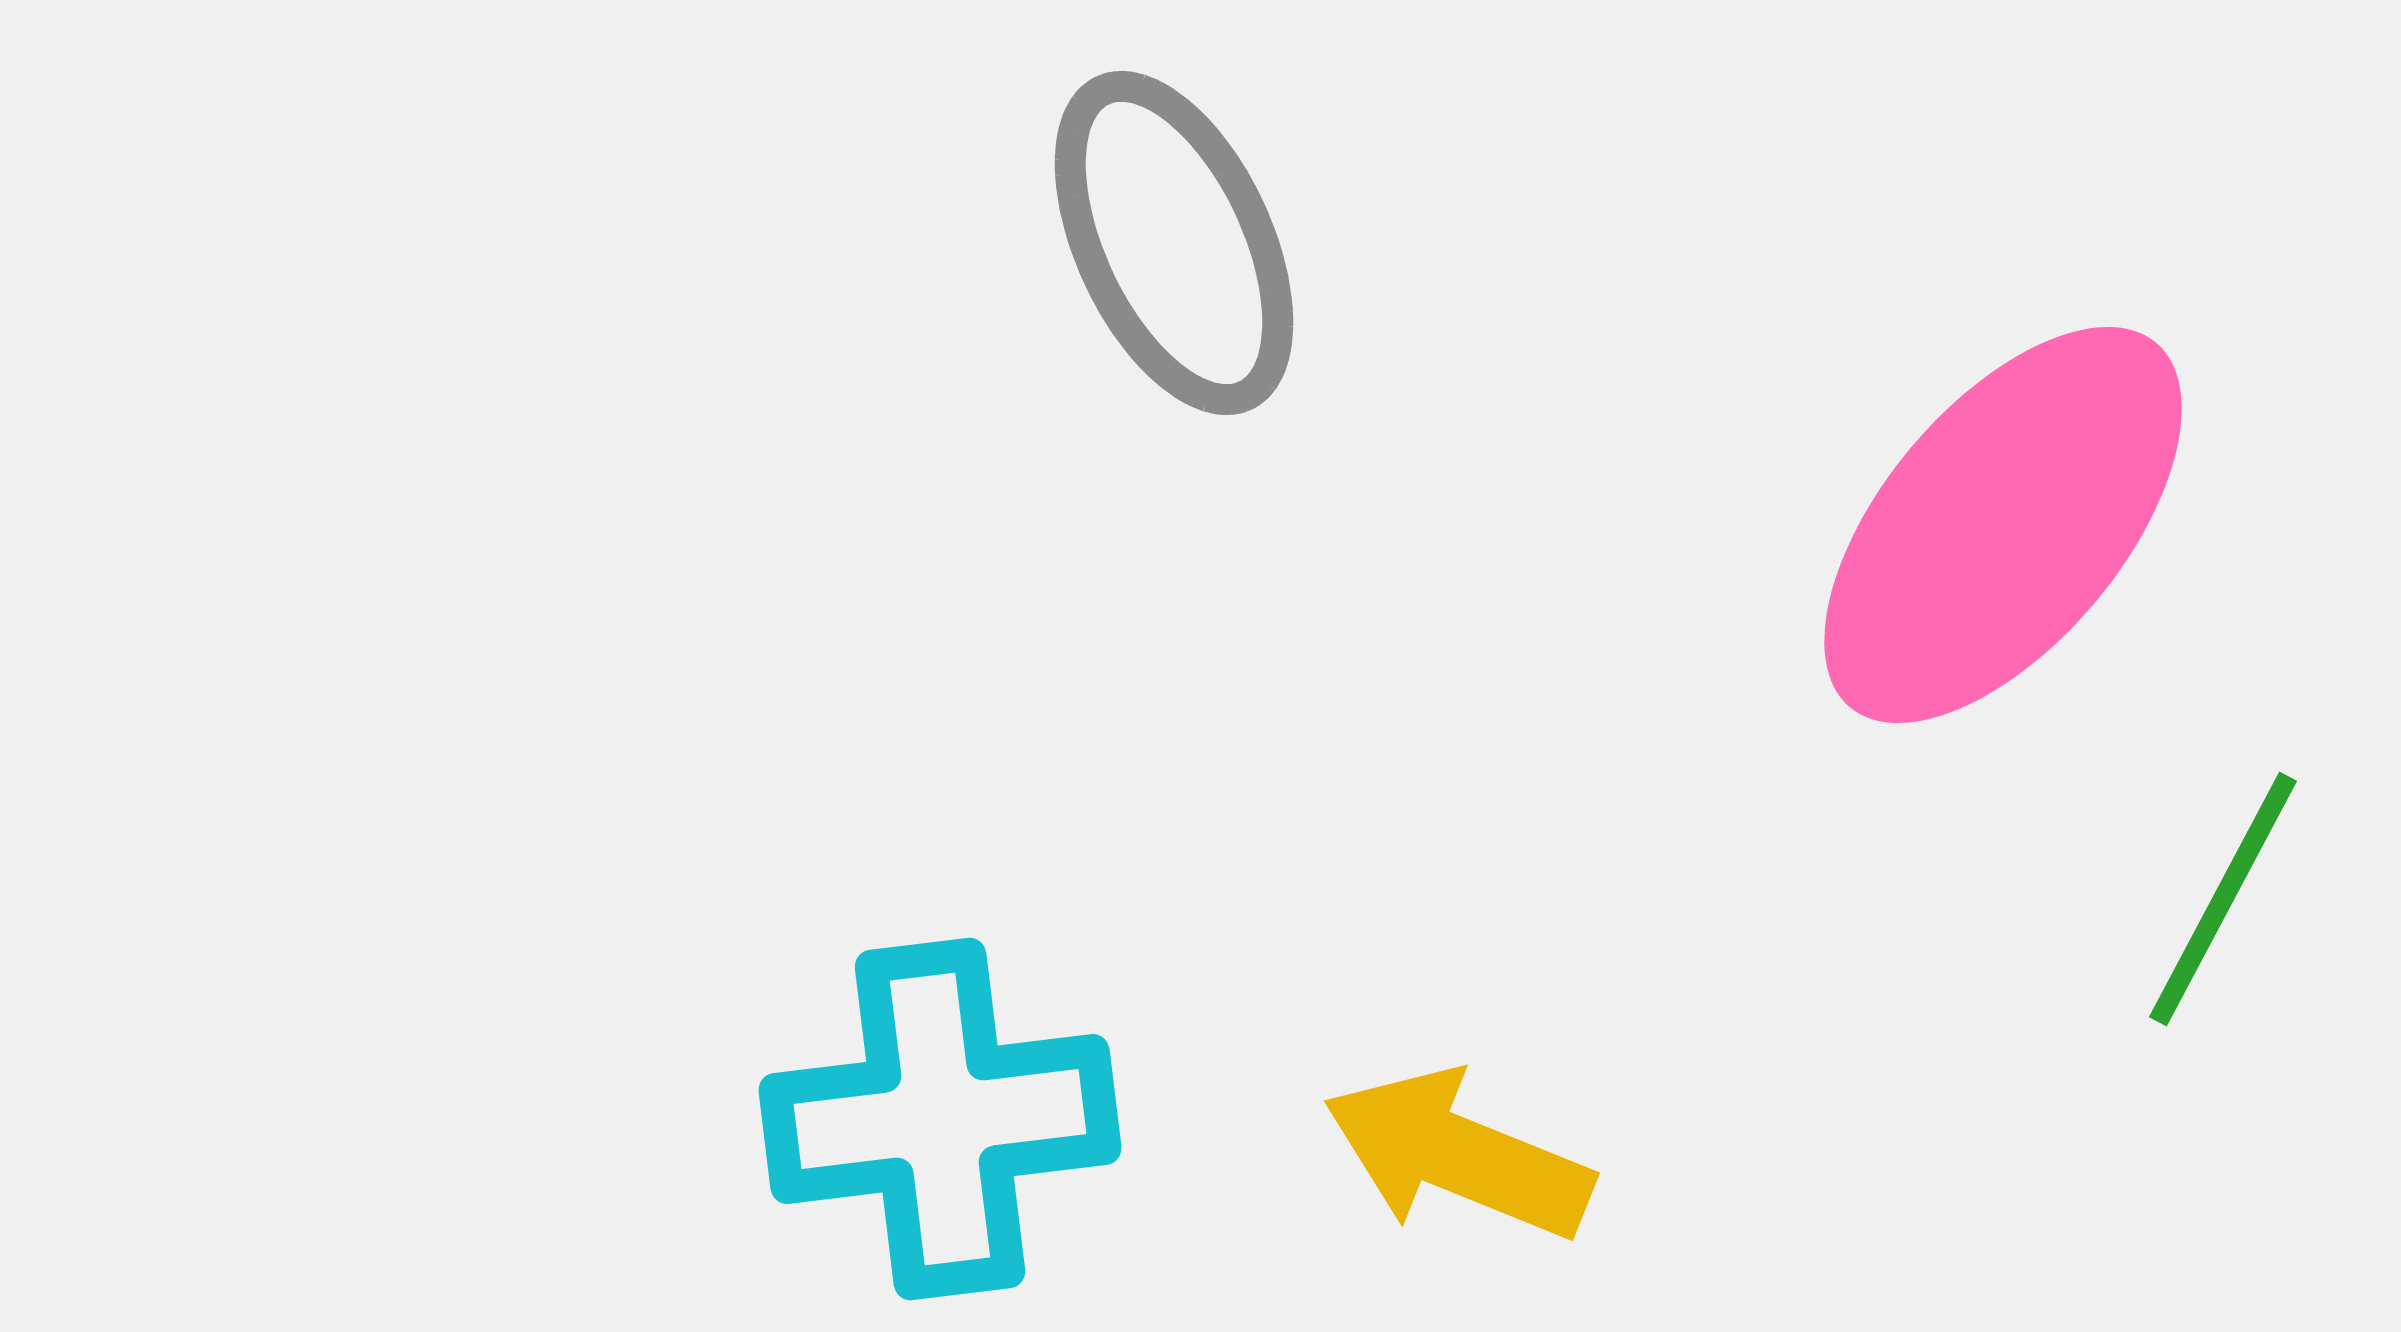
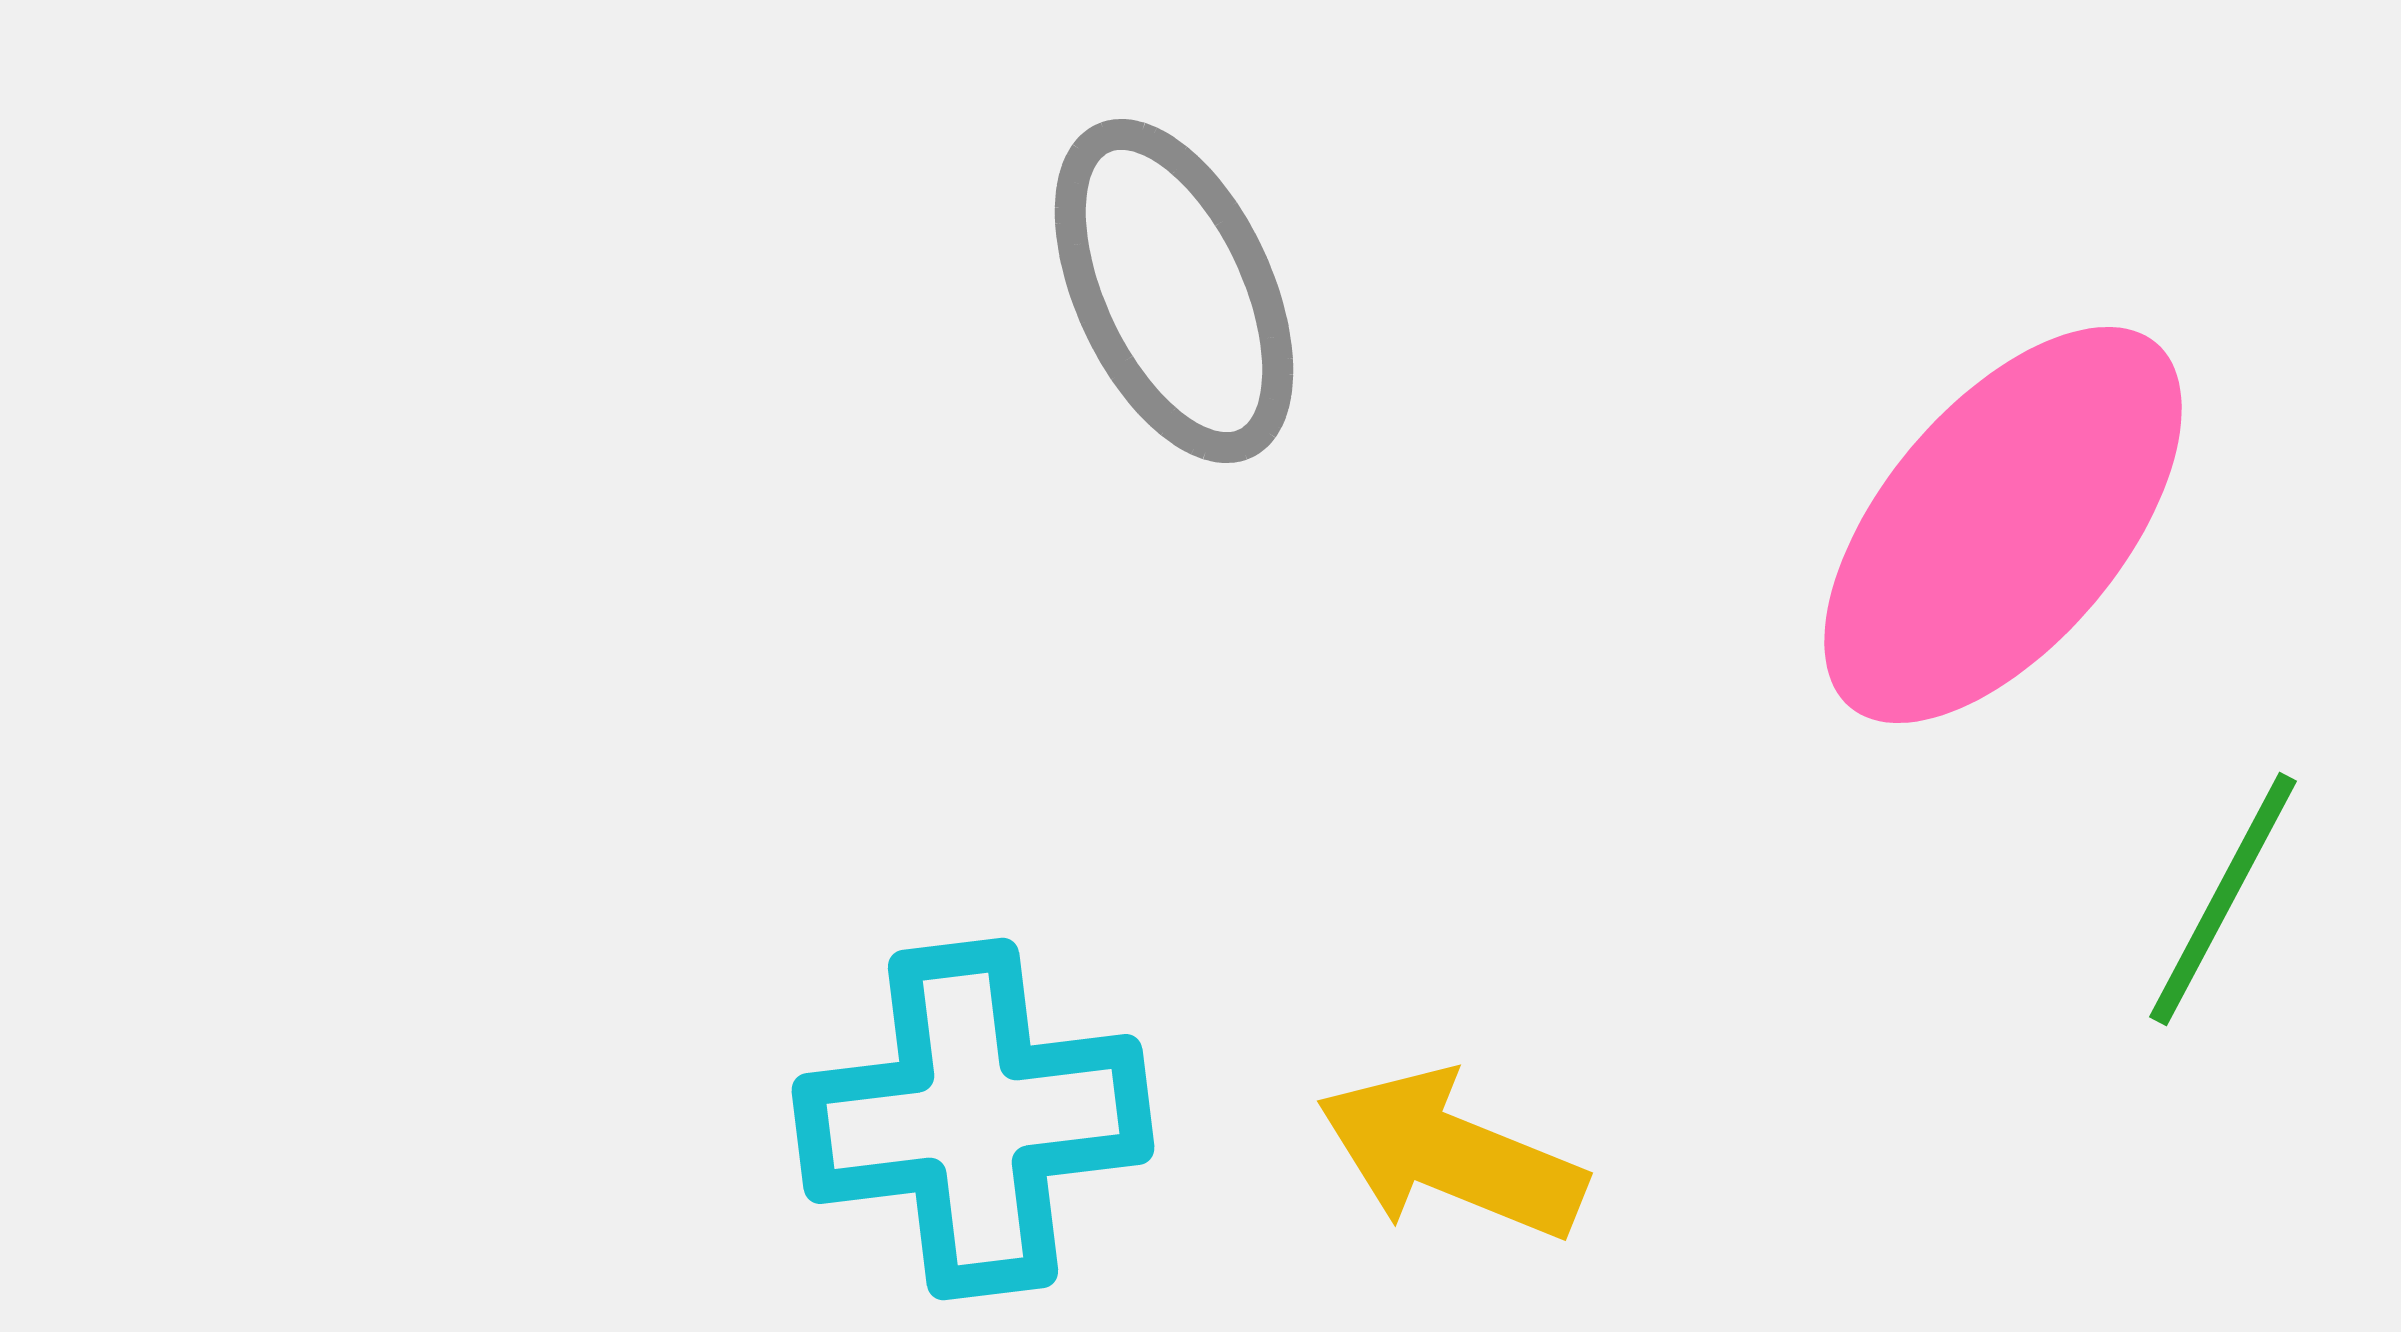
gray ellipse: moved 48 px down
cyan cross: moved 33 px right
yellow arrow: moved 7 px left
